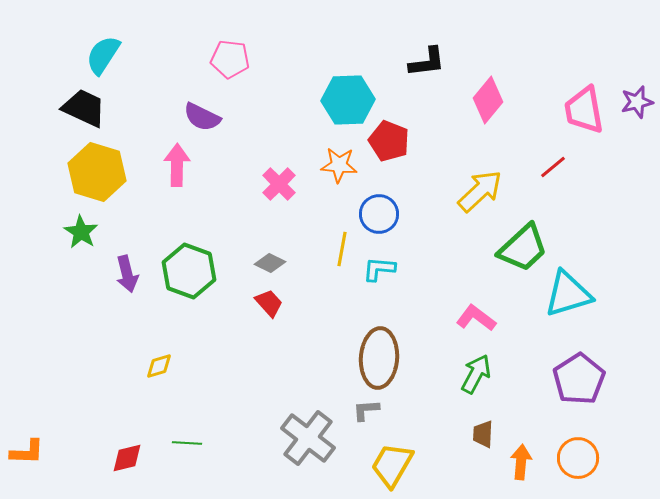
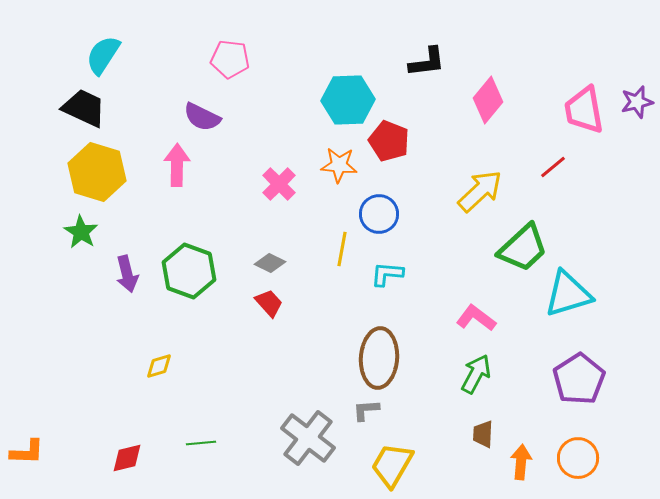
cyan L-shape: moved 8 px right, 5 px down
green line: moved 14 px right; rotated 8 degrees counterclockwise
